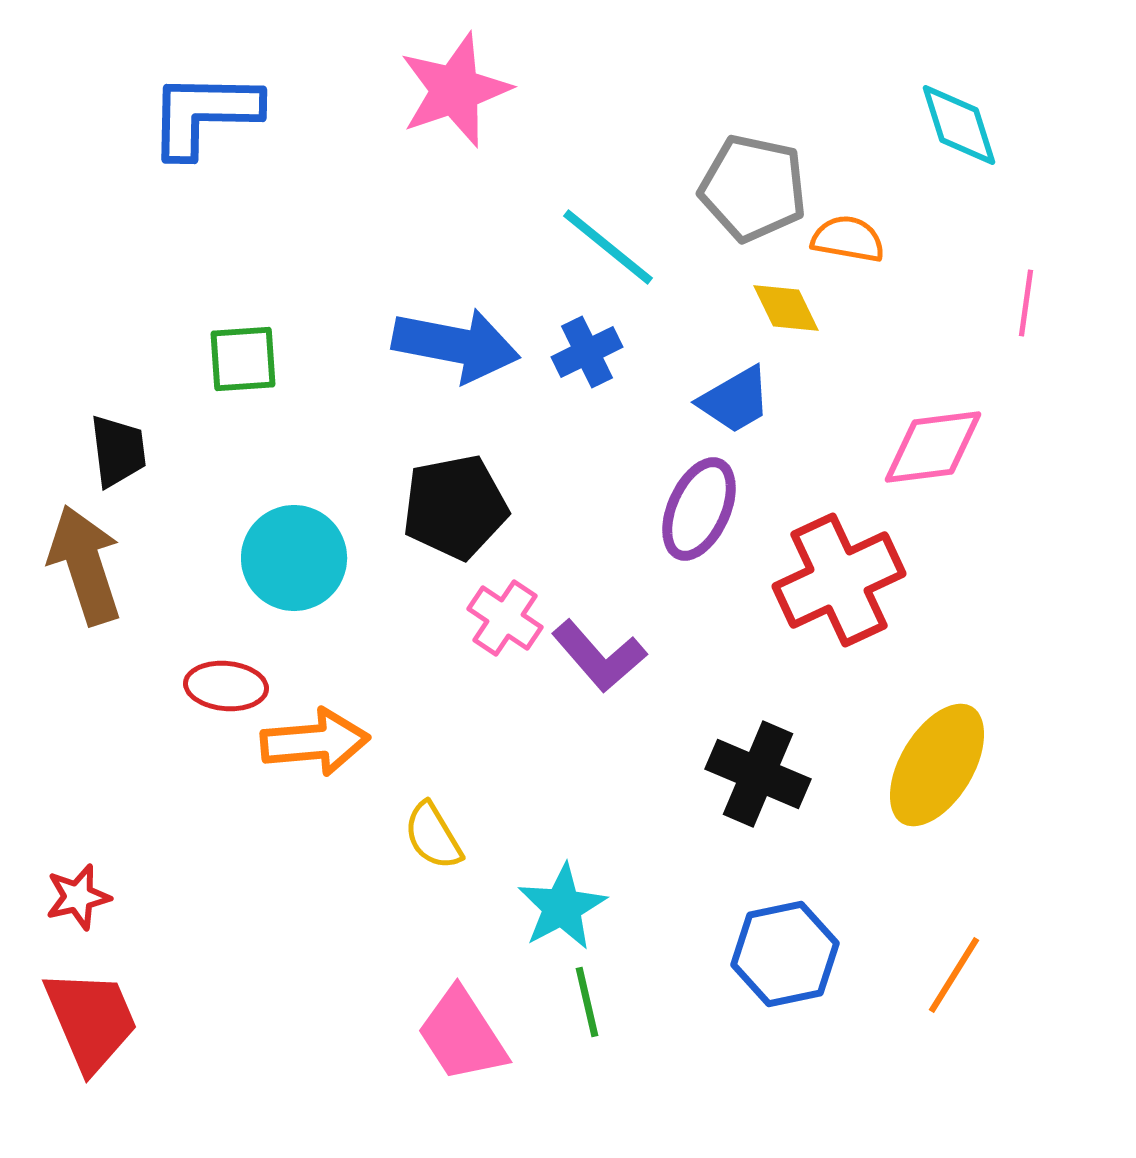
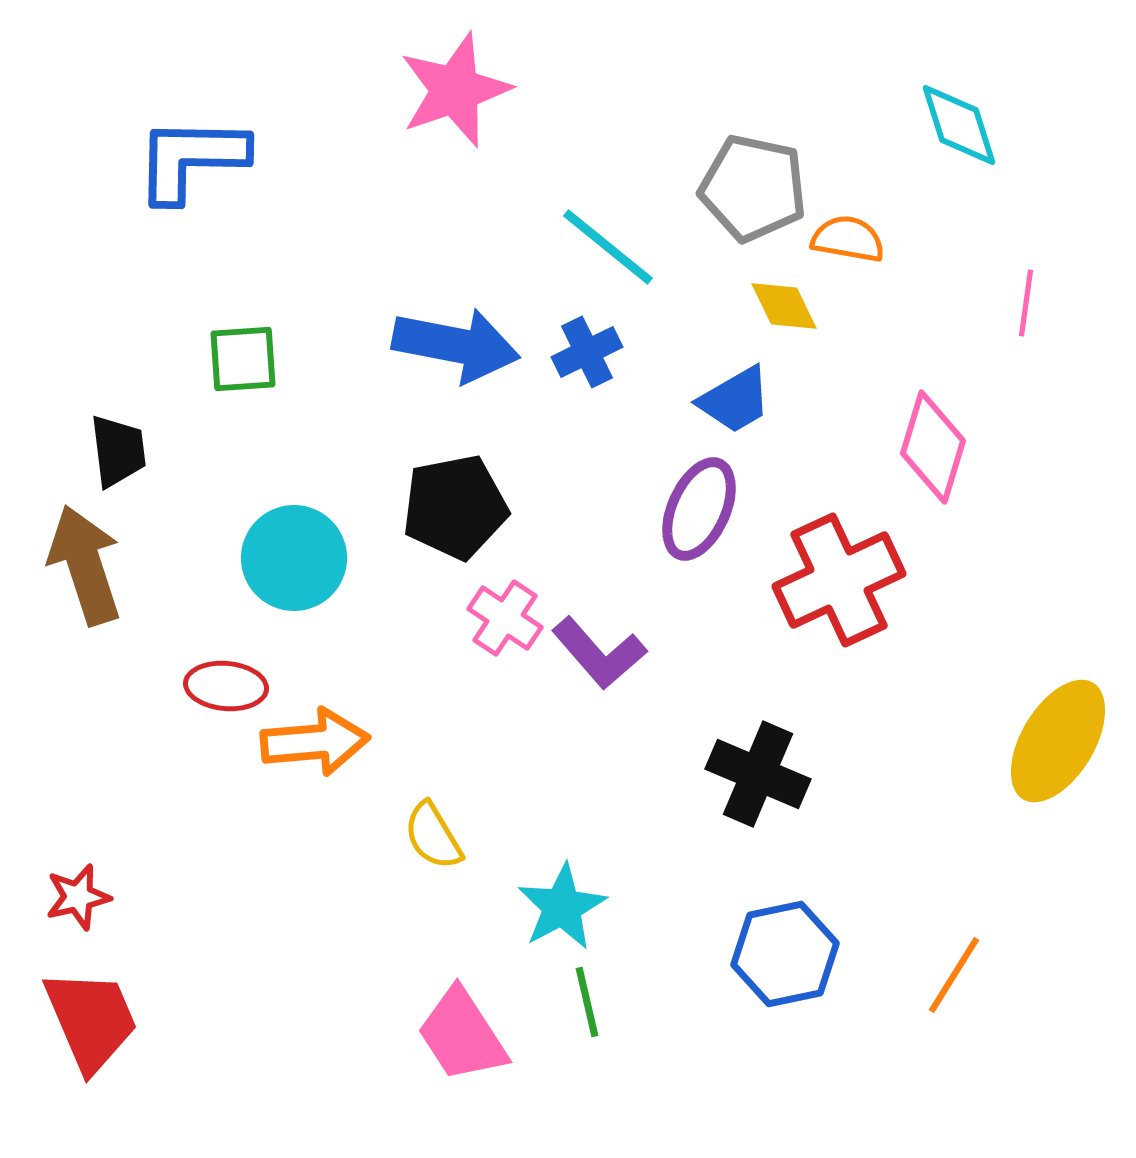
blue L-shape: moved 13 px left, 45 px down
yellow diamond: moved 2 px left, 2 px up
pink diamond: rotated 66 degrees counterclockwise
purple L-shape: moved 3 px up
yellow ellipse: moved 121 px right, 24 px up
